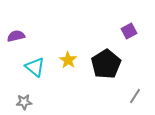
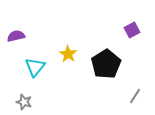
purple square: moved 3 px right, 1 px up
yellow star: moved 6 px up
cyan triangle: rotated 30 degrees clockwise
gray star: rotated 21 degrees clockwise
